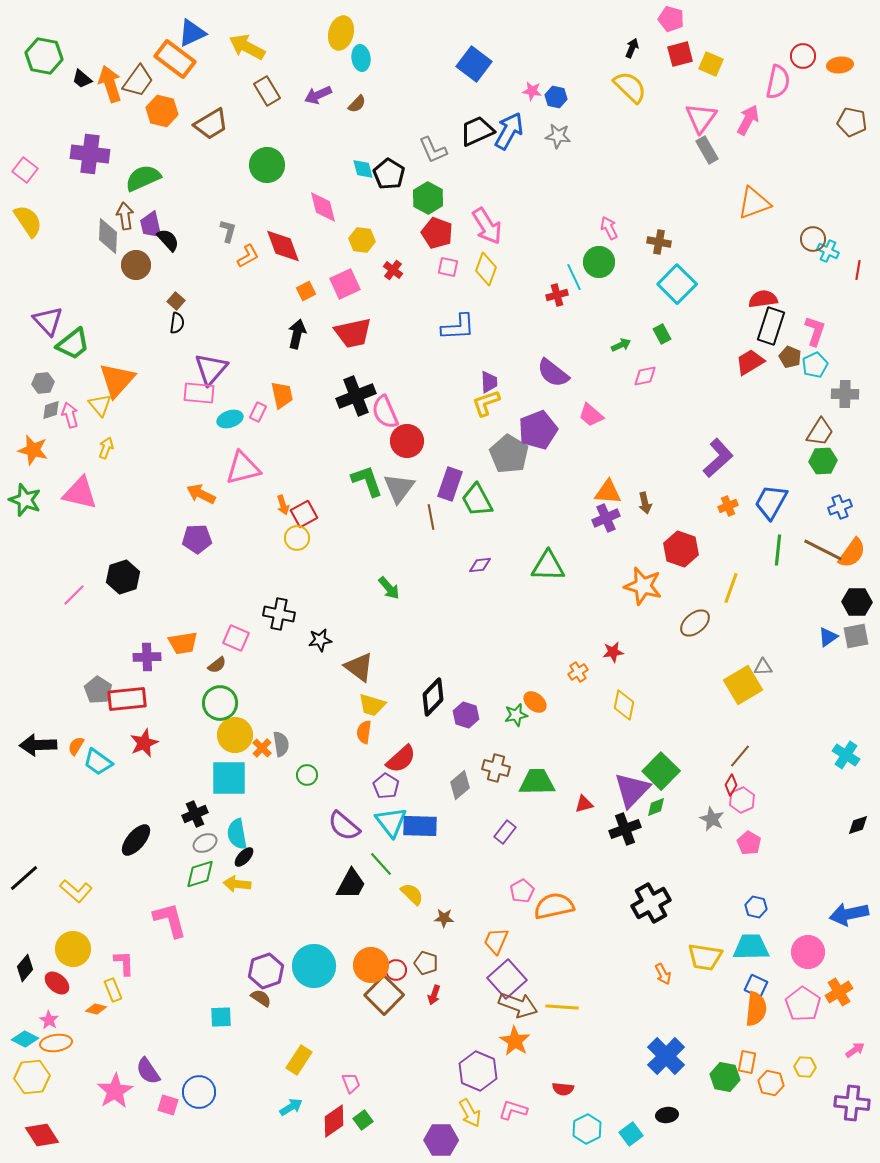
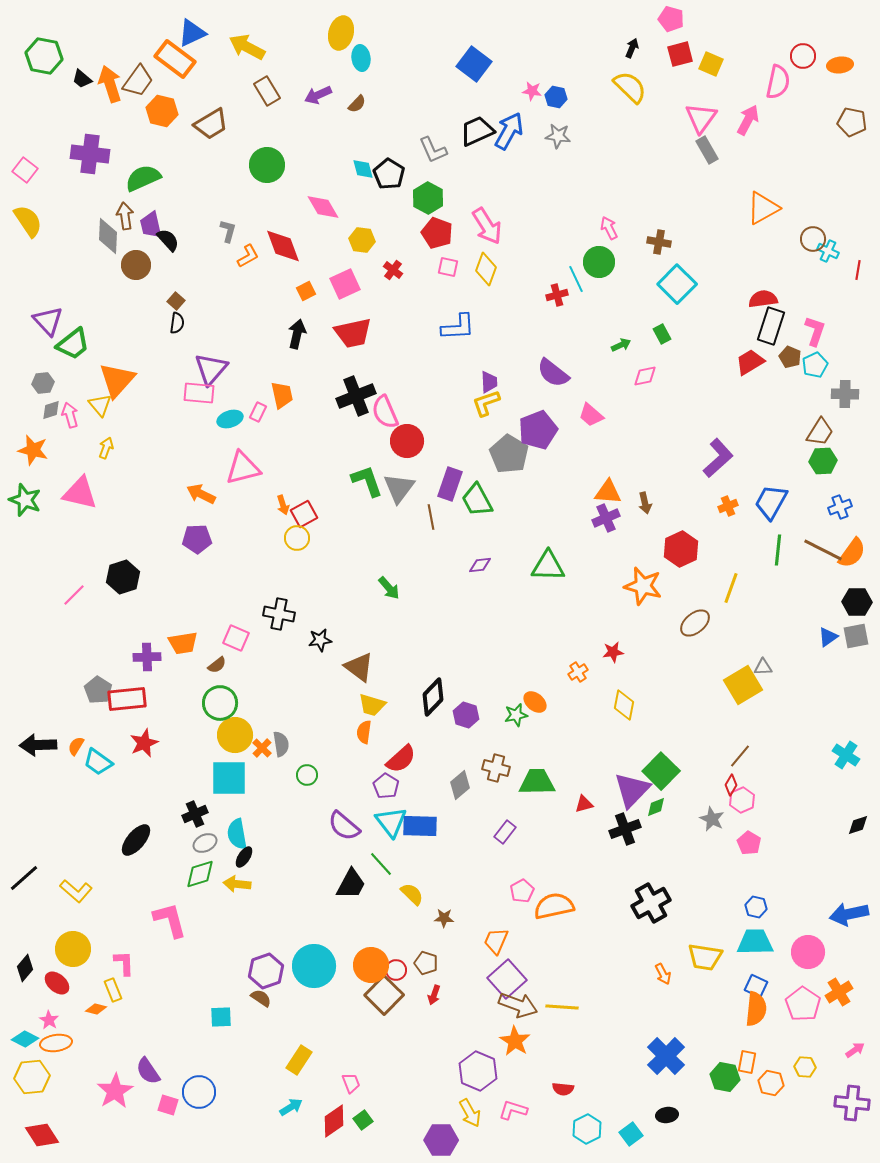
orange triangle at (754, 203): moved 9 px right, 5 px down; rotated 9 degrees counterclockwise
pink diamond at (323, 207): rotated 16 degrees counterclockwise
cyan line at (574, 277): moved 2 px right, 2 px down
red hexagon at (681, 549): rotated 16 degrees clockwise
black ellipse at (244, 857): rotated 10 degrees counterclockwise
cyan trapezoid at (751, 947): moved 4 px right, 5 px up
